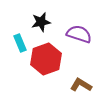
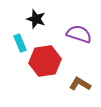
black star: moved 5 px left, 3 px up; rotated 30 degrees clockwise
red hexagon: moved 1 px left, 2 px down; rotated 12 degrees clockwise
brown L-shape: moved 1 px left, 1 px up
